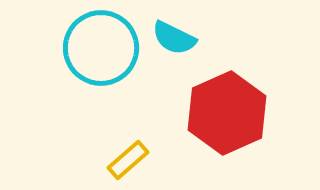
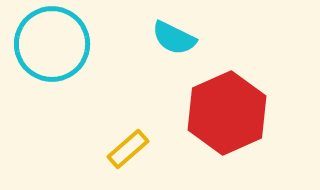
cyan circle: moved 49 px left, 4 px up
yellow rectangle: moved 11 px up
